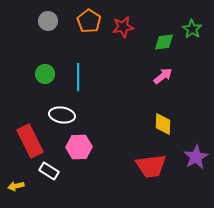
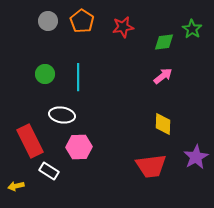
orange pentagon: moved 7 px left
